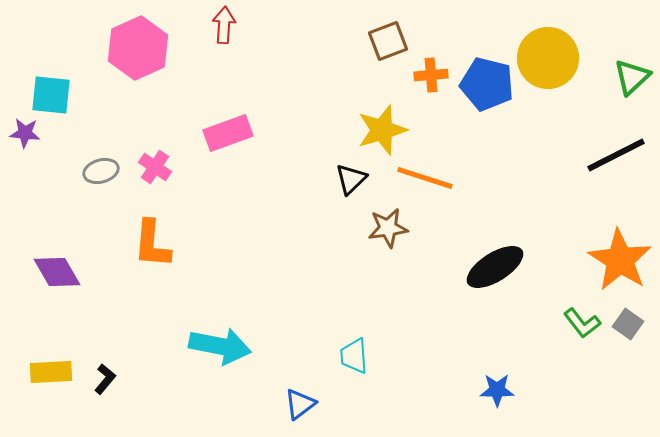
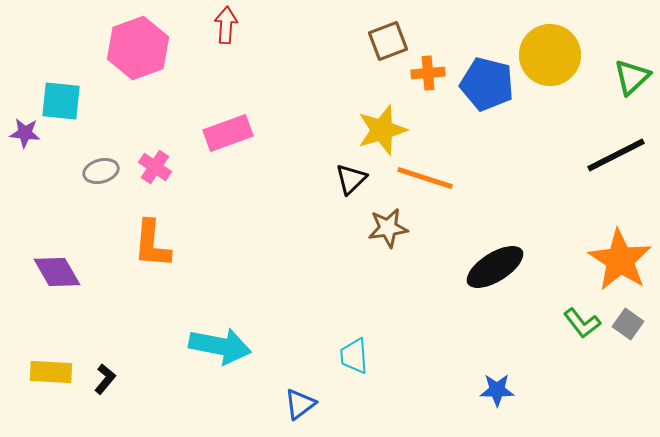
red arrow: moved 2 px right
pink hexagon: rotated 4 degrees clockwise
yellow circle: moved 2 px right, 3 px up
orange cross: moved 3 px left, 2 px up
cyan square: moved 10 px right, 6 px down
yellow rectangle: rotated 6 degrees clockwise
